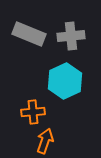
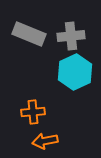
cyan hexagon: moved 10 px right, 9 px up
orange arrow: rotated 120 degrees counterclockwise
